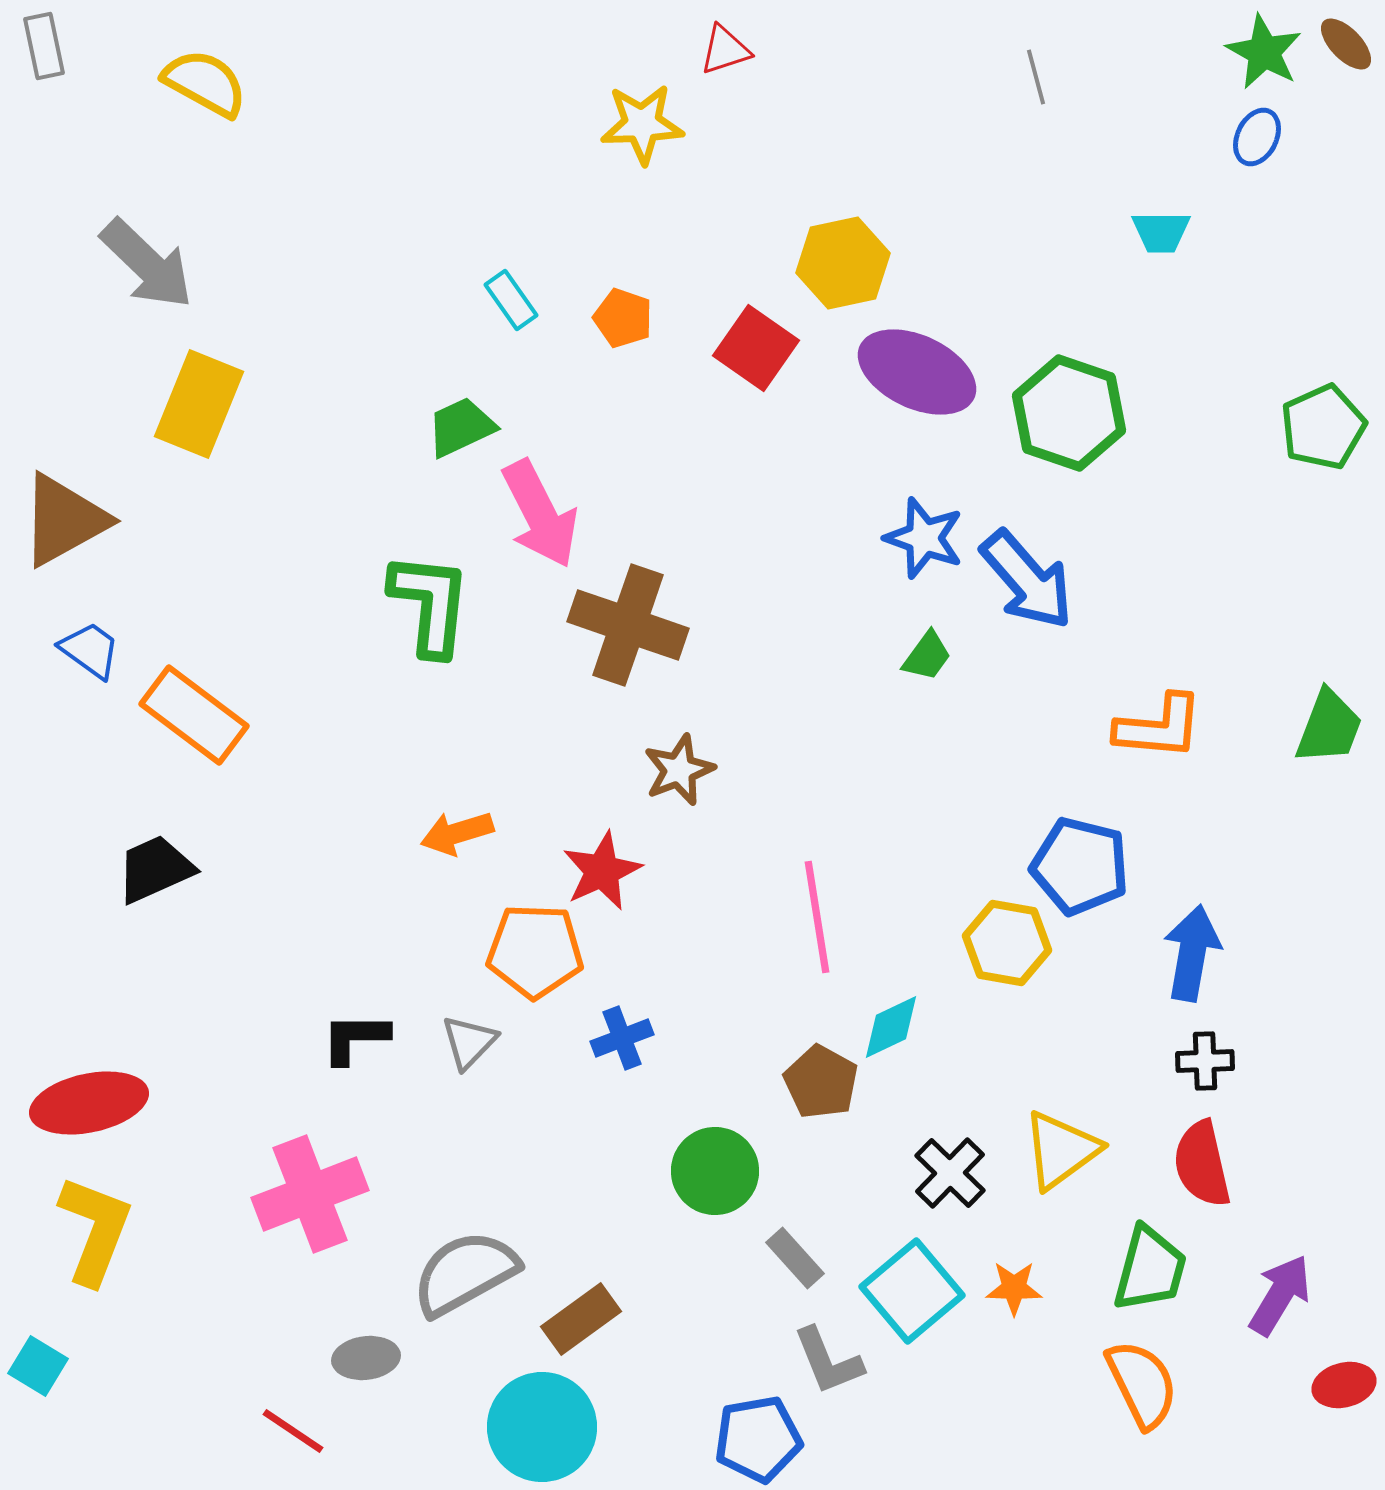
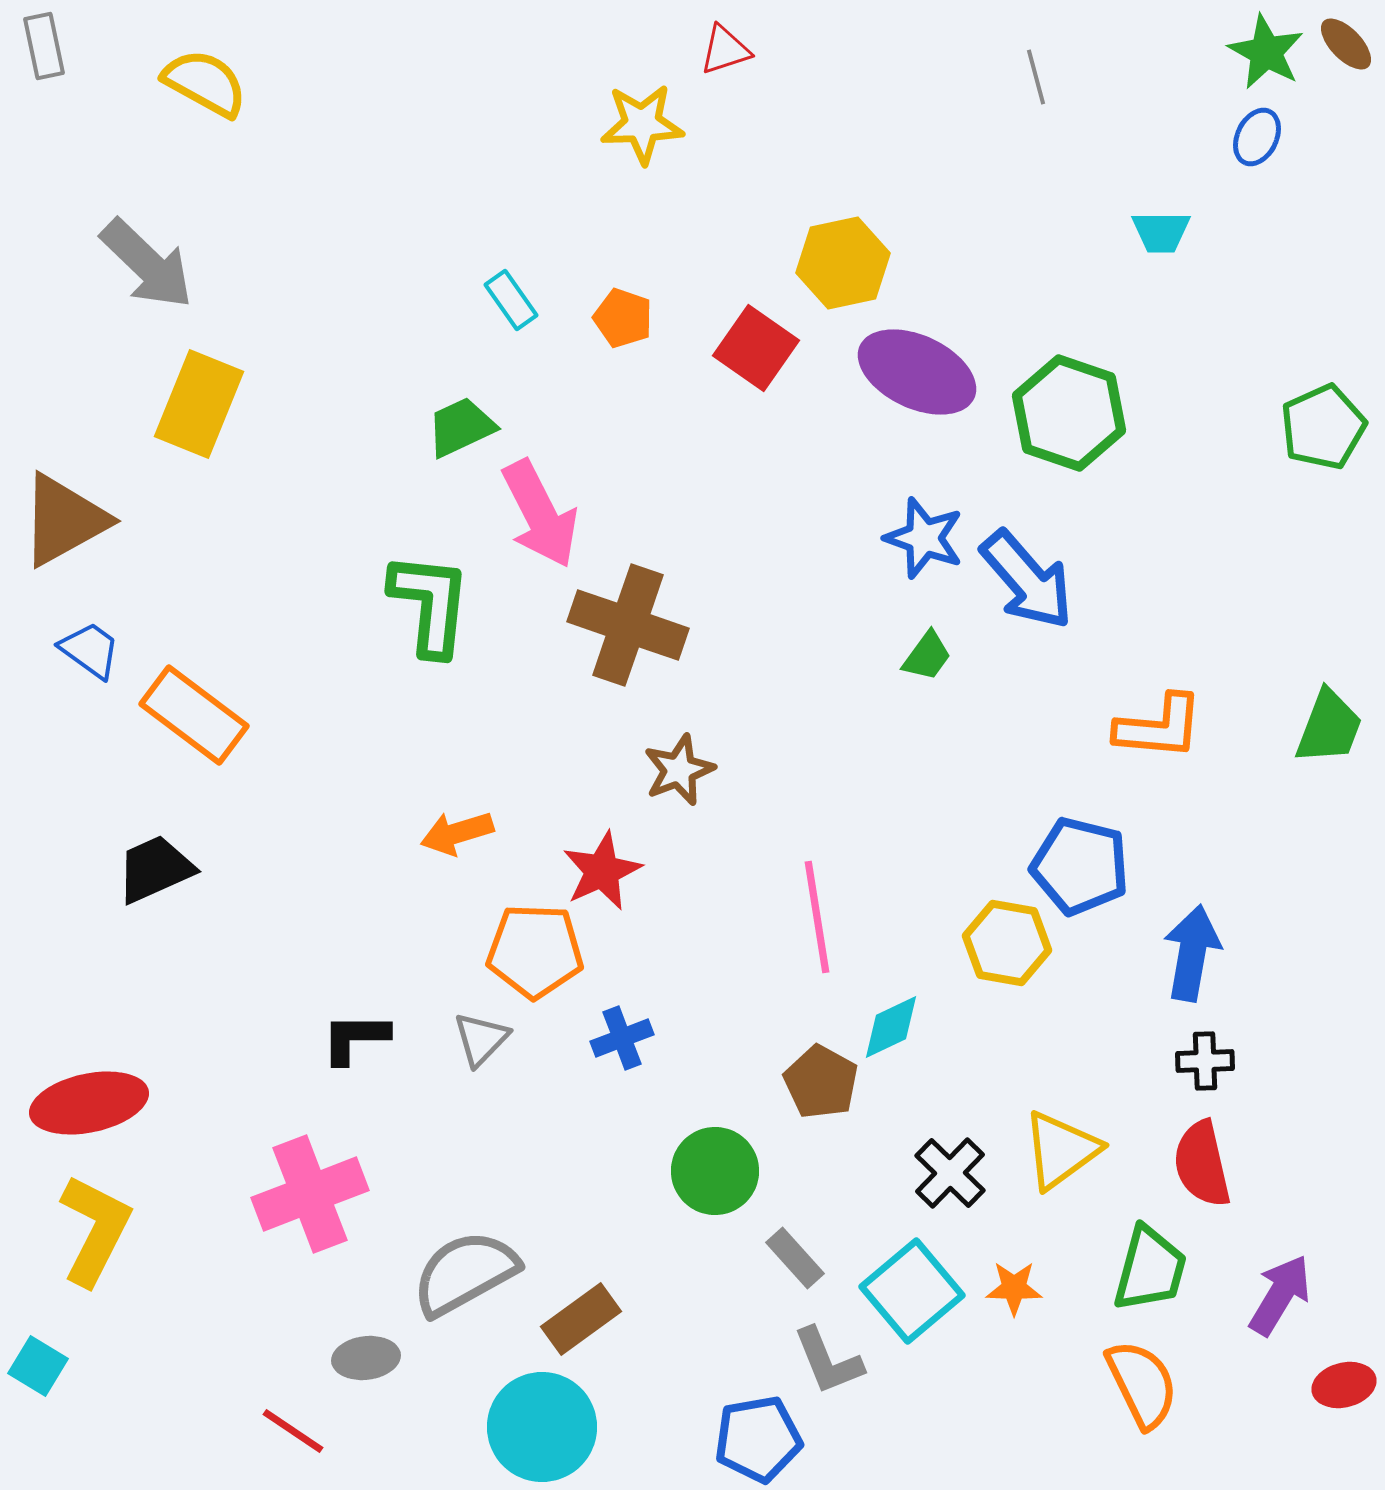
green star at (1264, 52): moved 2 px right
gray triangle at (469, 1042): moved 12 px right, 3 px up
yellow L-shape at (95, 1230): rotated 6 degrees clockwise
